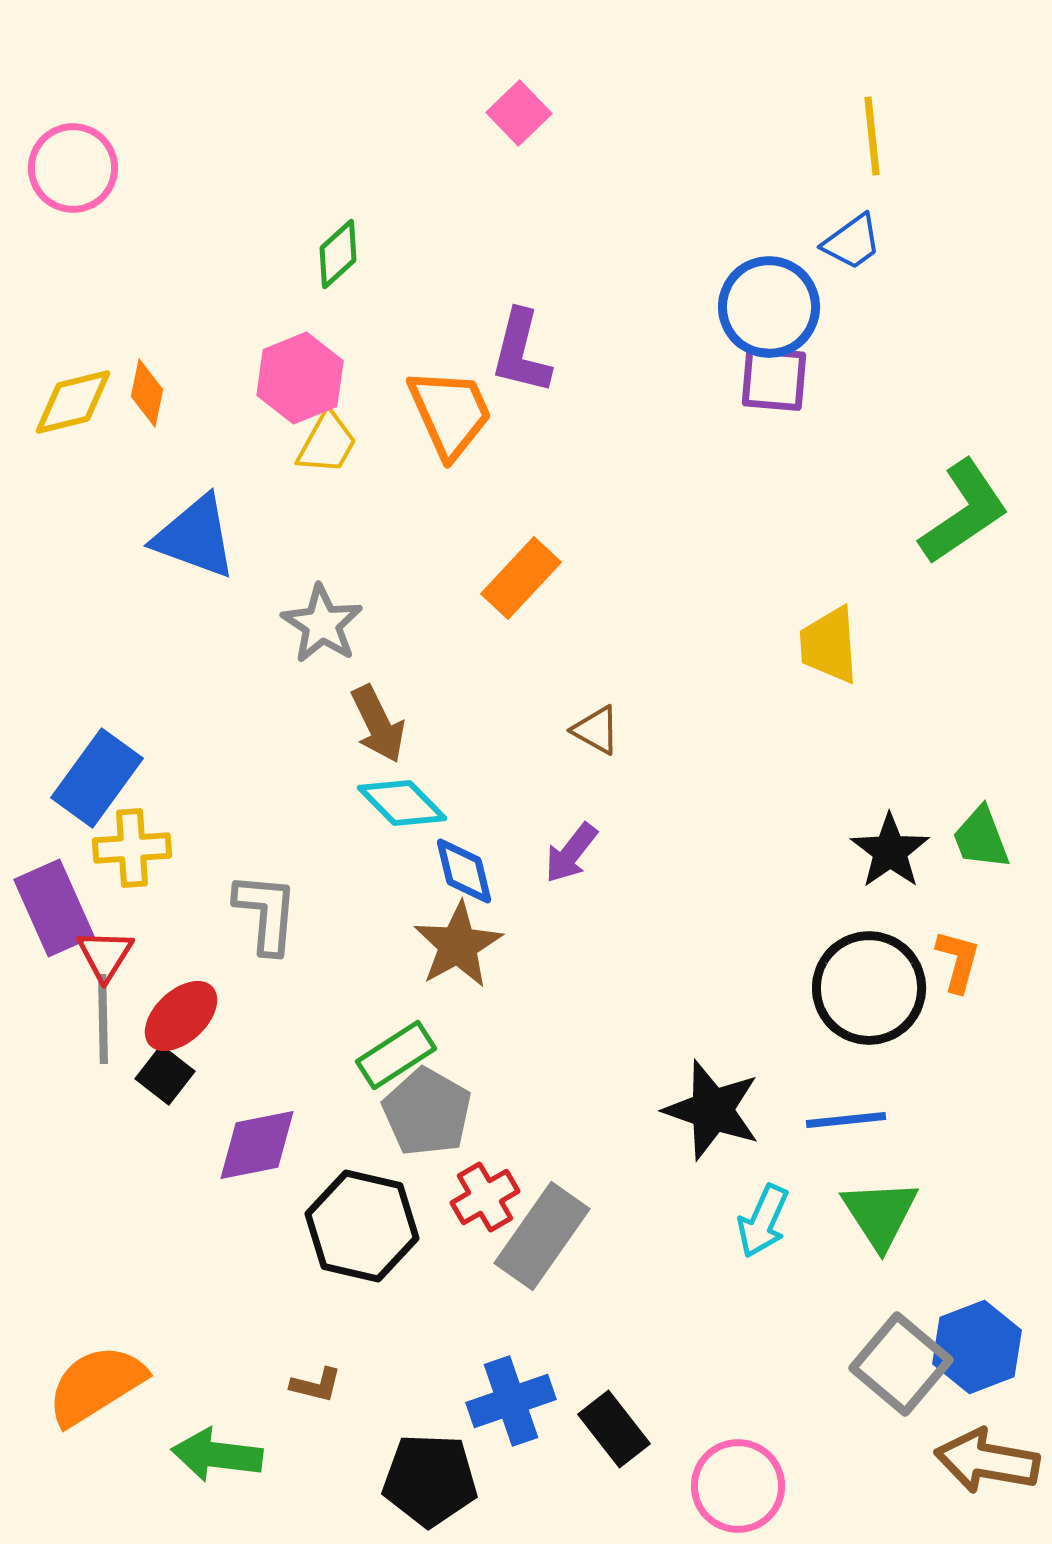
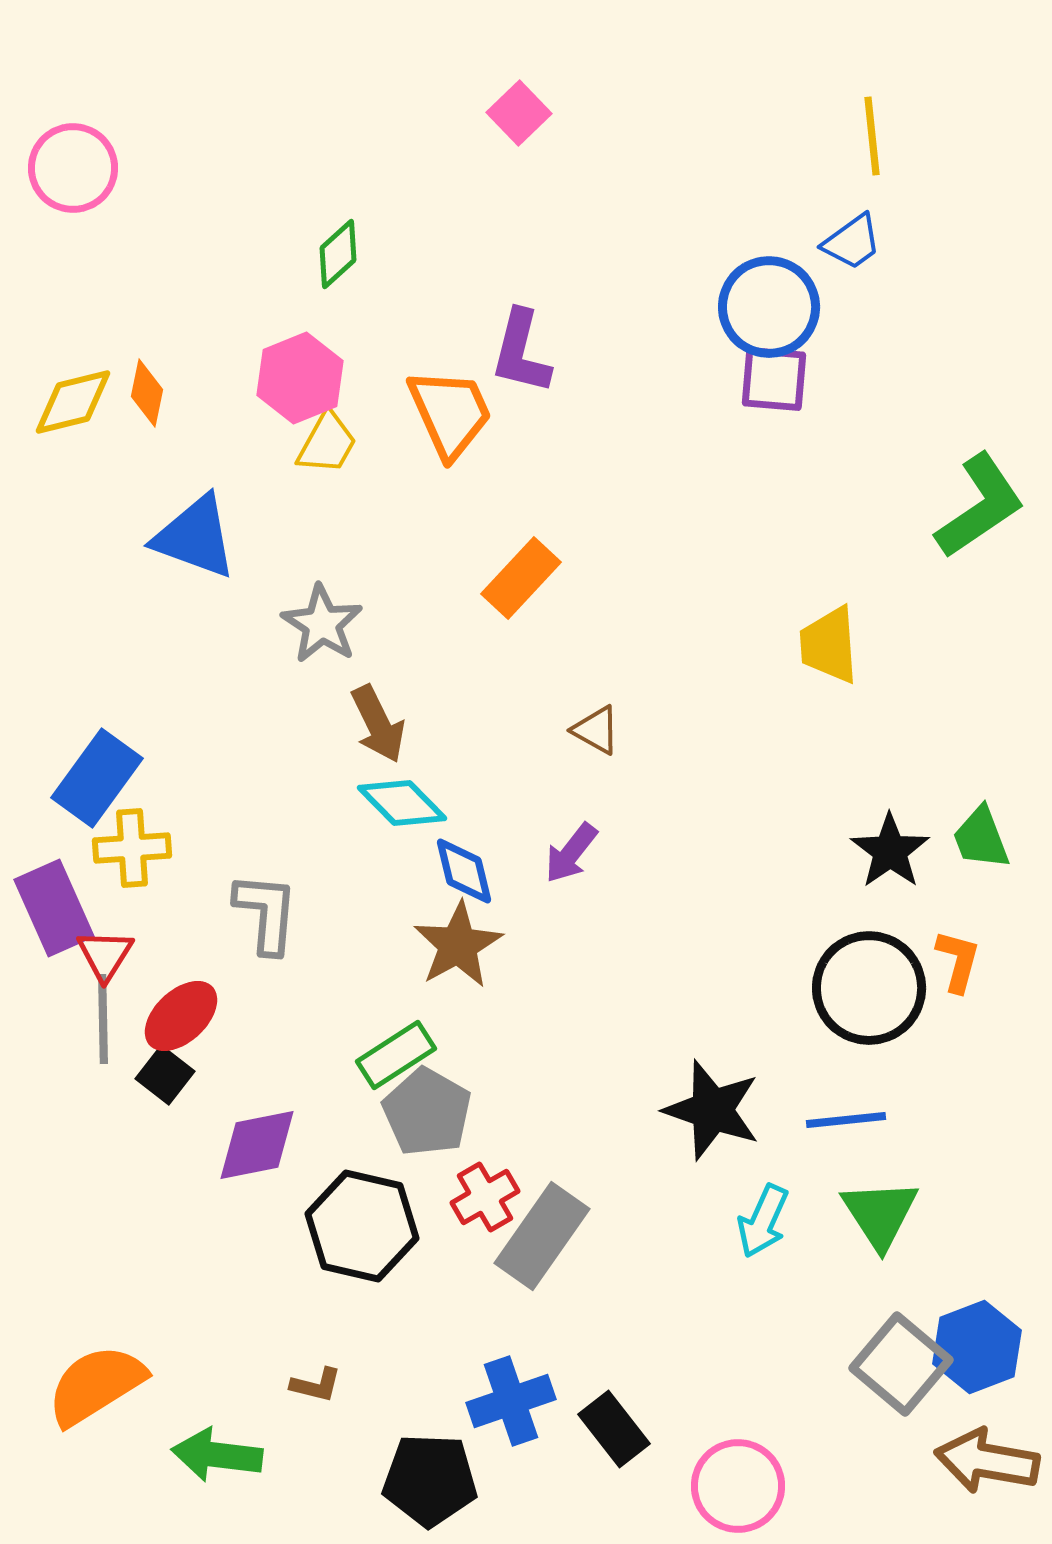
green L-shape at (964, 512): moved 16 px right, 6 px up
